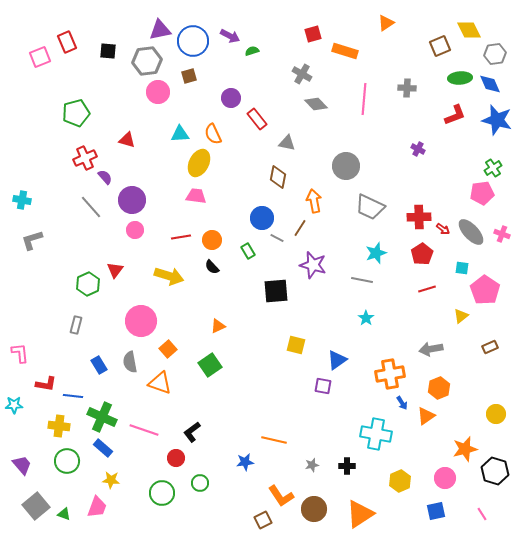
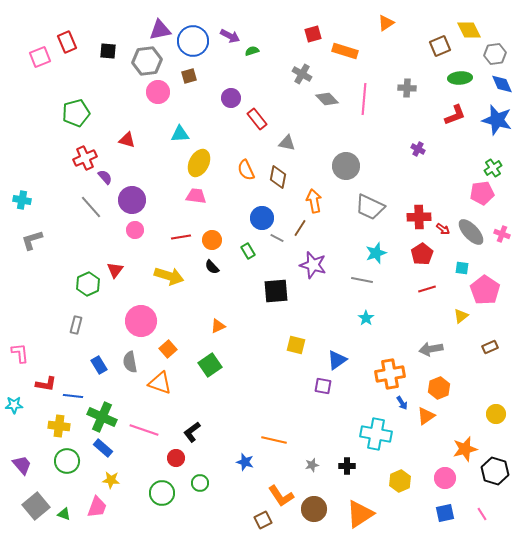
blue diamond at (490, 84): moved 12 px right
gray diamond at (316, 104): moved 11 px right, 5 px up
orange semicircle at (213, 134): moved 33 px right, 36 px down
blue star at (245, 462): rotated 24 degrees clockwise
blue square at (436, 511): moved 9 px right, 2 px down
